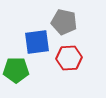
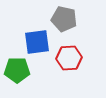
gray pentagon: moved 3 px up
green pentagon: moved 1 px right
